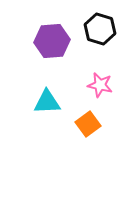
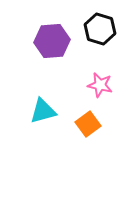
cyan triangle: moved 4 px left, 9 px down; rotated 12 degrees counterclockwise
